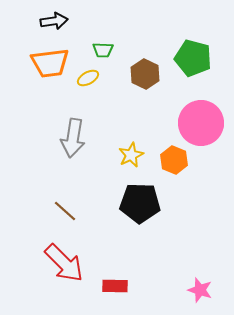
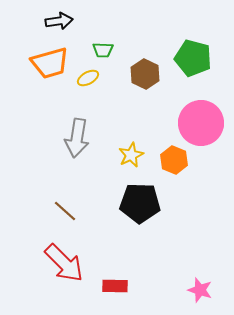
black arrow: moved 5 px right
orange trapezoid: rotated 9 degrees counterclockwise
gray arrow: moved 4 px right
